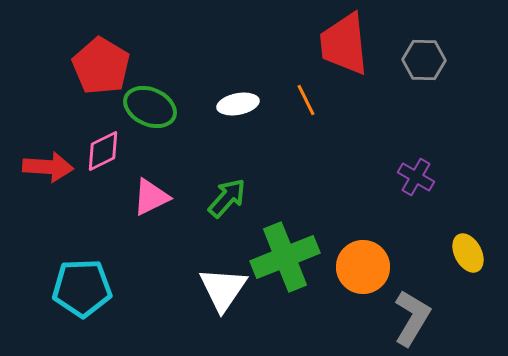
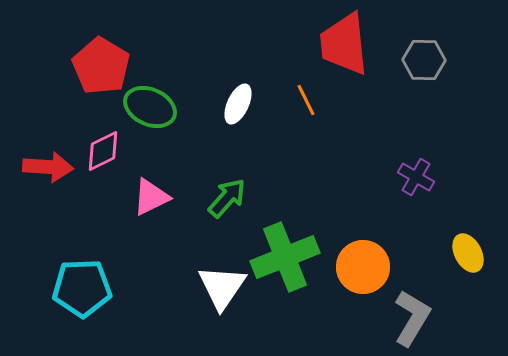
white ellipse: rotated 54 degrees counterclockwise
white triangle: moved 1 px left, 2 px up
